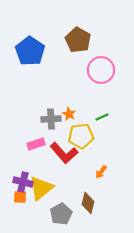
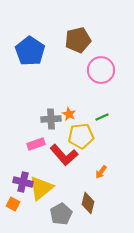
brown pentagon: rotated 30 degrees clockwise
red L-shape: moved 2 px down
orange square: moved 7 px left, 7 px down; rotated 24 degrees clockwise
